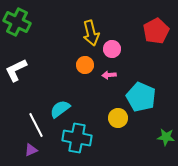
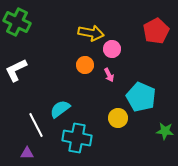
yellow arrow: rotated 65 degrees counterclockwise
pink arrow: rotated 112 degrees counterclockwise
green star: moved 1 px left, 6 px up
purple triangle: moved 4 px left, 3 px down; rotated 24 degrees clockwise
